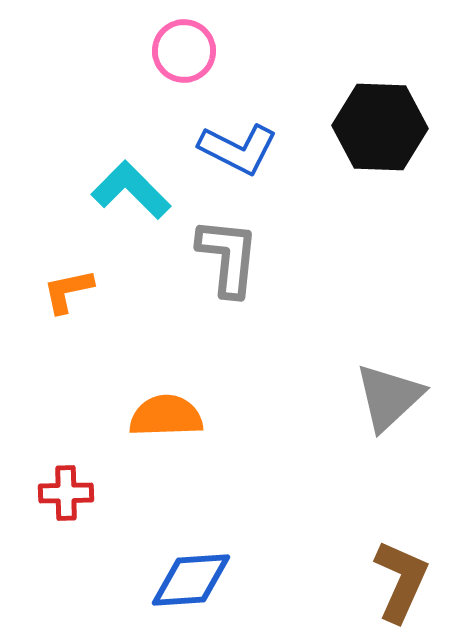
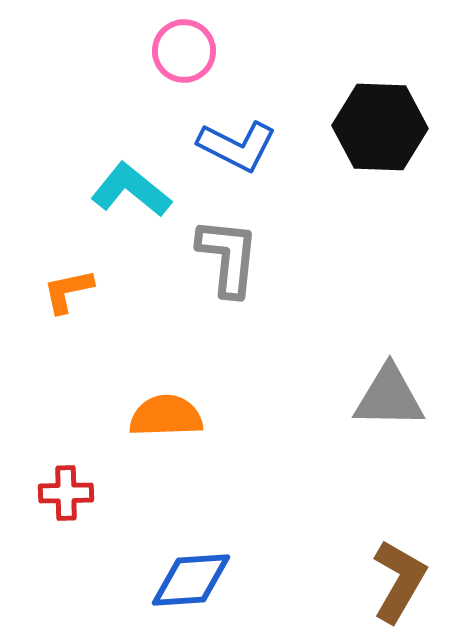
blue L-shape: moved 1 px left, 3 px up
cyan L-shape: rotated 6 degrees counterclockwise
gray triangle: rotated 44 degrees clockwise
brown L-shape: moved 2 px left; rotated 6 degrees clockwise
